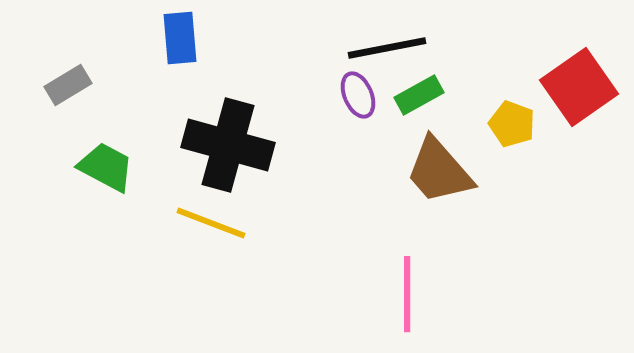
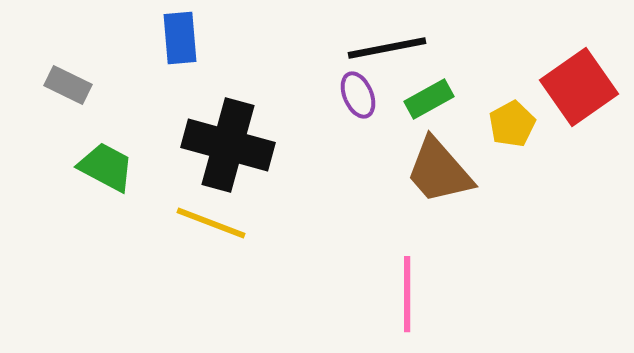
gray rectangle: rotated 57 degrees clockwise
green rectangle: moved 10 px right, 4 px down
yellow pentagon: rotated 24 degrees clockwise
